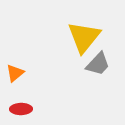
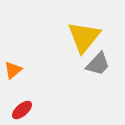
orange triangle: moved 2 px left, 3 px up
red ellipse: moved 1 px right, 1 px down; rotated 40 degrees counterclockwise
